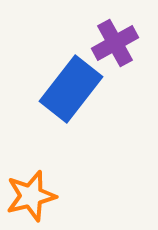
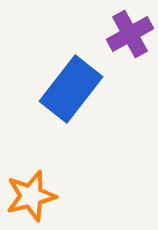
purple cross: moved 15 px right, 9 px up
